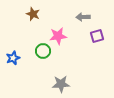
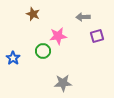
blue star: rotated 16 degrees counterclockwise
gray star: moved 2 px right, 1 px up
